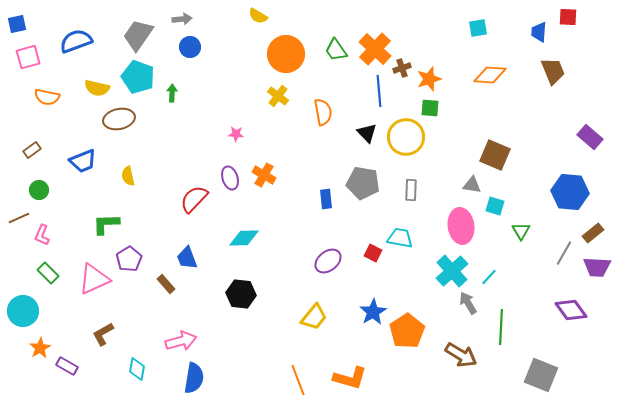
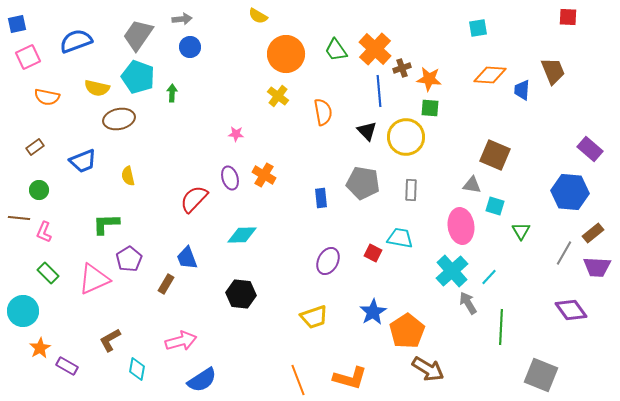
blue trapezoid at (539, 32): moved 17 px left, 58 px down
pink square at (28, 57): rotated 10 degrees counterclockwise
orange star at (429, 79): rotated 25 degrees clockwise
black triangle at (367, 133): moved 2 px up
purple rectangle at (590, 137): moved 12 px down
brown rectangle at (32, 150): moved 3 px right, 3 px up
blue rectangle at (326, 199): moved 5 px left, 1 px up
brown line at (19, 218): rotated 30 degrees clockwise
pink L-shape at (42, 235): moved 2 px right, 3 px up
cyan diamond at (244, 238): moved 2 px left, 3 px up
purple ellipse at (328, 261): rotated 24 degrees counterclockwise
brown rectangle at (166, 284): rotated 72 degrees clockwise
yellow trapezoid at (314, 317): rotated 32 degrees clockwise
brown L-shape at (103, 334): moved 7 px right, 6 px down
brown arrow at (461, 355): moved 33 px left, 14 px down
blue semicircle at (194, 378): moved 8 px right, 2 px down; rotated 48 degrees clockwise
